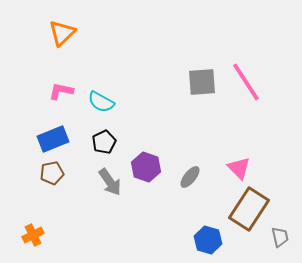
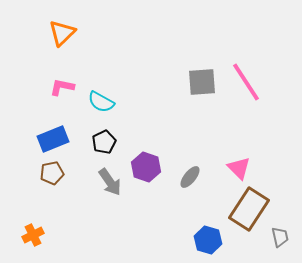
pink L-shape: moved 1 px right, 4 px up
